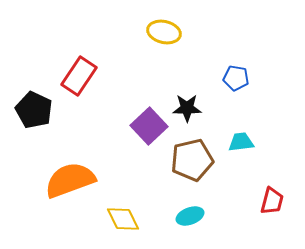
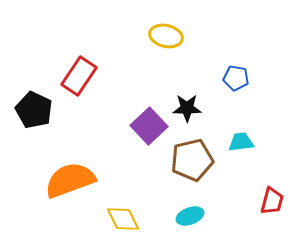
yellow ellipse: moved 2 px right, 4 px down
